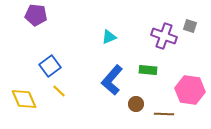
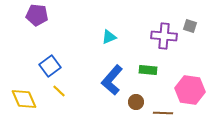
purple pentagon: moved 1 px right
purple cross: rotated 15 degrees counterclockwise
brown circle: moved 2 px up
brown line: moved 1 px left, 1 px up
